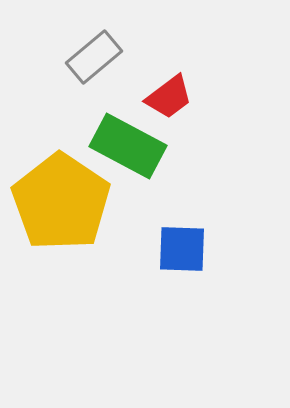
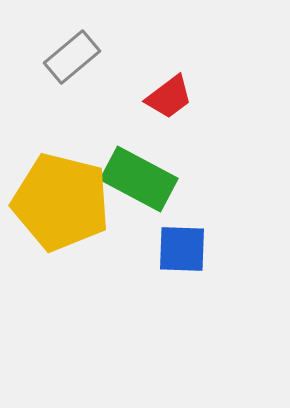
gray rectangle: moved 22 px left
green rectangle: moved 11 px right, 33 px down
yellow pentagon: rotated 20 degrees counterclockwise
